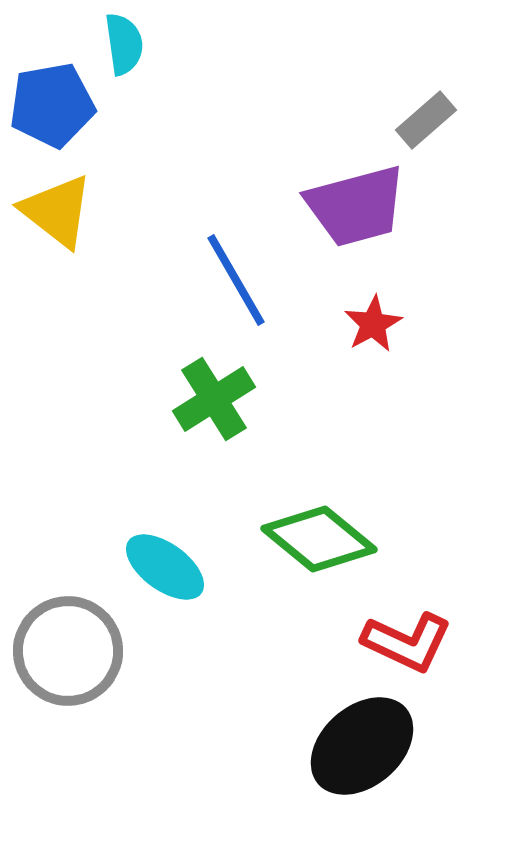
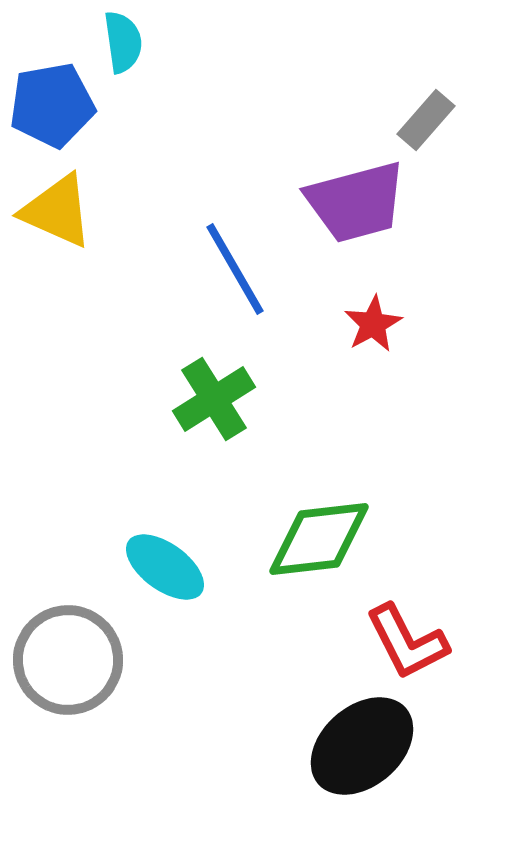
cyan semicircle: moved 1 px left, 2 px up
gray rectangle: rotated 8 degrees counterclockwise
purple trapezoid: moved 4 px up
yellow triangle: rotated 14 degrees counterclockwise
blue line: moved 1 px left, 11 px up
green diamond: rotated 46 degrees counterclockwise
red L-shape: rotated 38 degrees clockwise
gray circle: moved 9 px down
